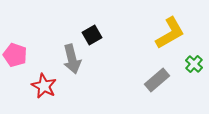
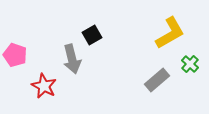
green cross: moved 4 px left
